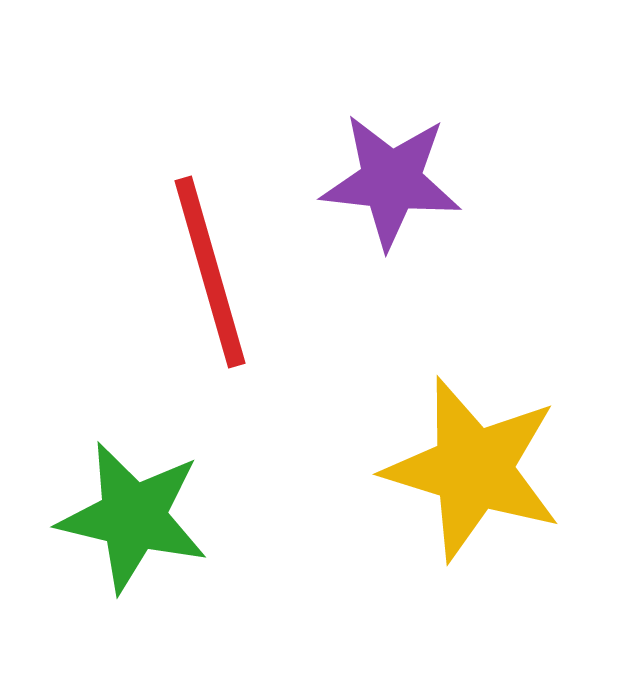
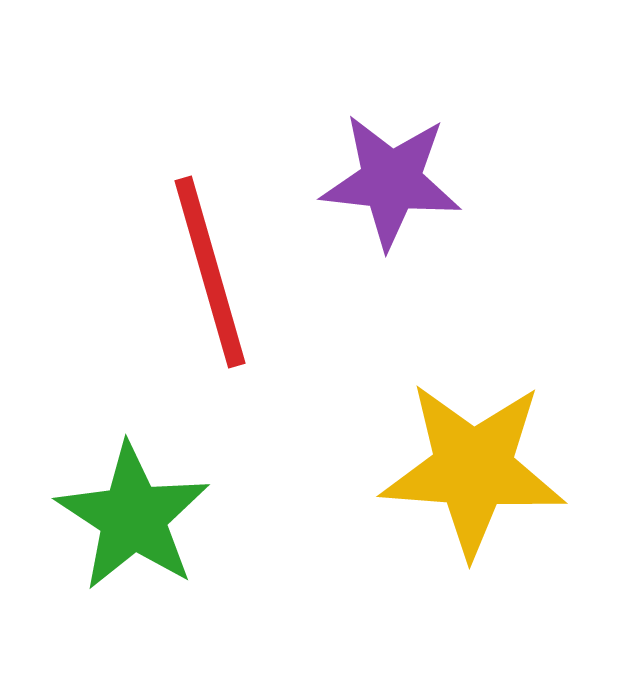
yellow star: rotated 13 degrees counterclockwise
green star: rotated 20 degrees clockwise
